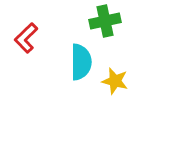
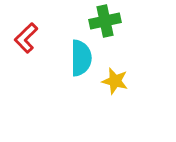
cyan semicircle: moved 4 px up
